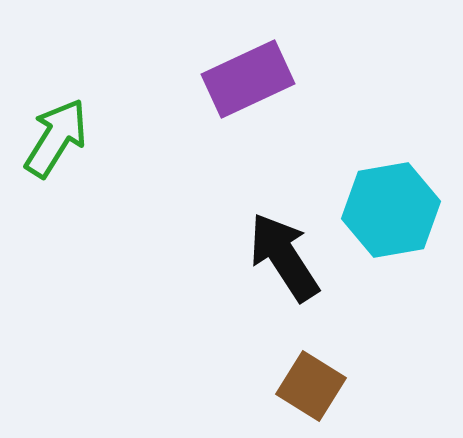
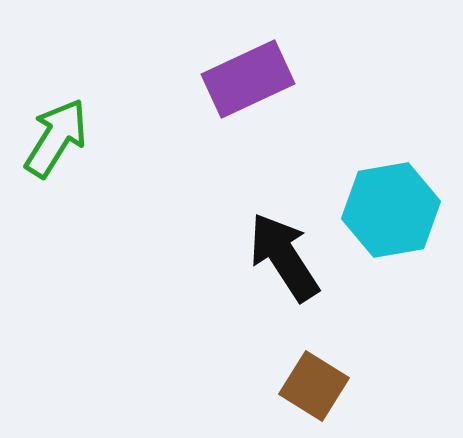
brown square: moved 3 px right
